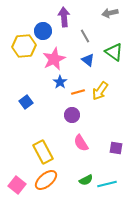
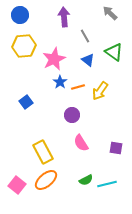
gray arrow: rotated 56 degrees clockwise
blue circle: moved 23 px left, 16 px up
orange line: moved 5 px up
